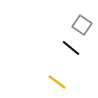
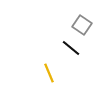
yellow line: moved 8 px left, 9 px up; rotated 30 degrees clockwise
